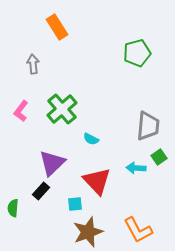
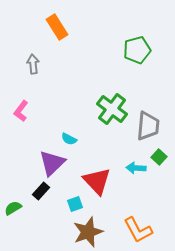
green pentagon: moved 3 px up
green cross: moved 50 px right; rotated 12 degrees counterclockwise
cyan semicircle: moved 22 px left
green square: rotated 14 degrees counterclockwise
cyan square: rotated 14 degrees counterclockwise
green semicircle: rotated 54 degrees clockwise
